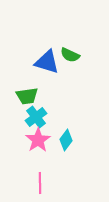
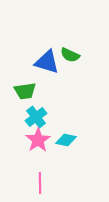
green trapezoid: moved 2 px left, 5 px up
cyan diamond: rotated 65 degrees clockwise
